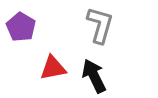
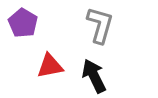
purple pentagon: moved 2 px right, 4 px up
red triangle: moved 3 px left, 2 px up
